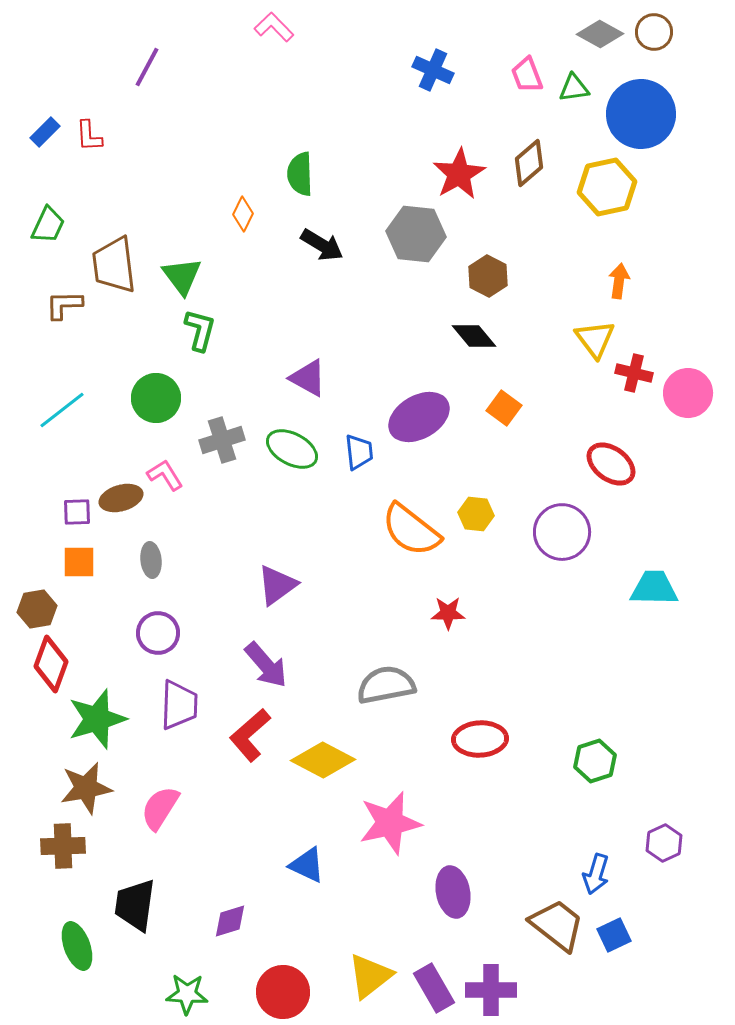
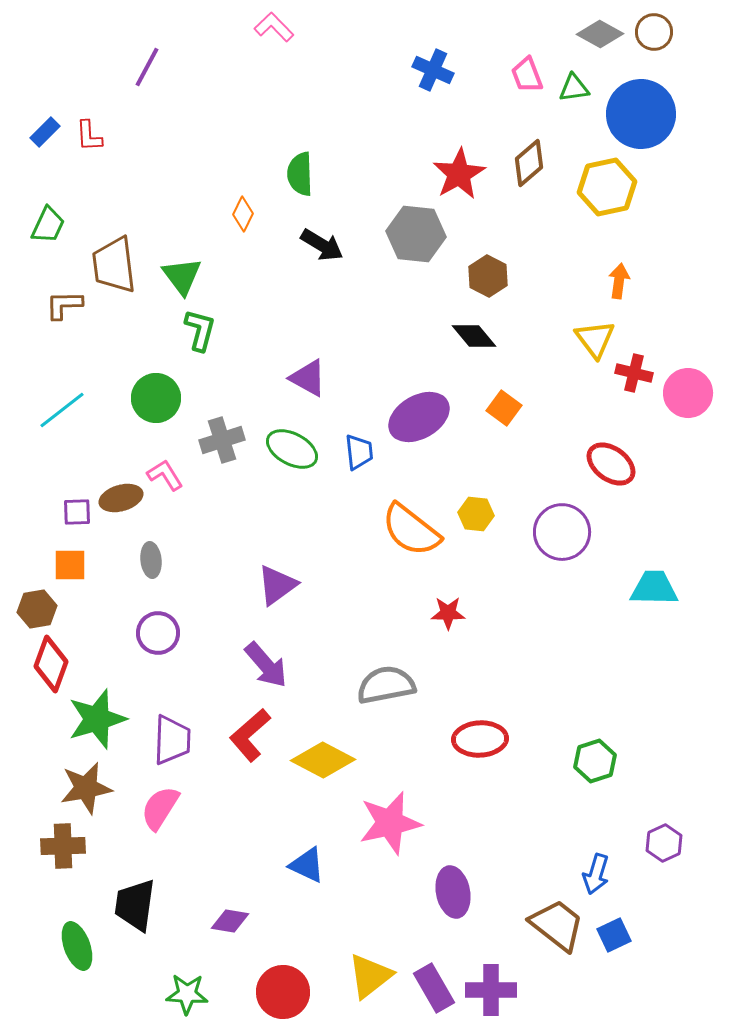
orange square at (79, 562): moved 9 px left, 3 px down
purple trapezoid at (179, 705): moved 7 px left, 35 px down
purple diamond at (230, 921): rotated 27 degrees clockwise
